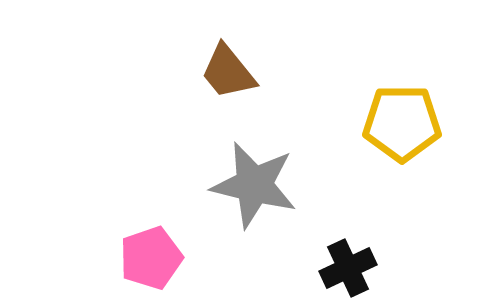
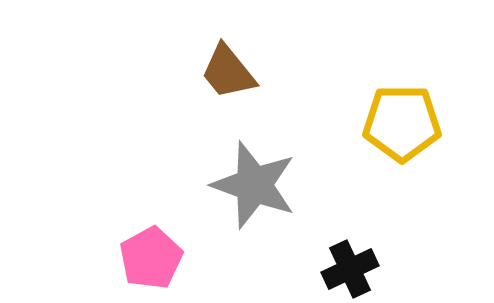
gray star: rotated 6 degrees clockwise
pink pentagon: rotated 10 degrees counterclockwise
black cross: moved 2 px right, 1 px down
